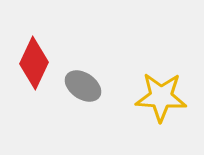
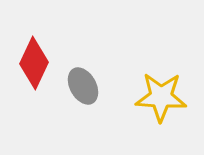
gray ellipse: rotated 27 degrees clockwise
